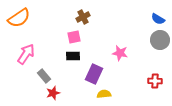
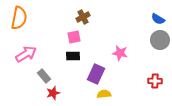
orange semicircle: rotated 45 degrees counterclockwise
pink arrow: rotated 25 degrees clockwise
purple rectangle: moved 2 px right
